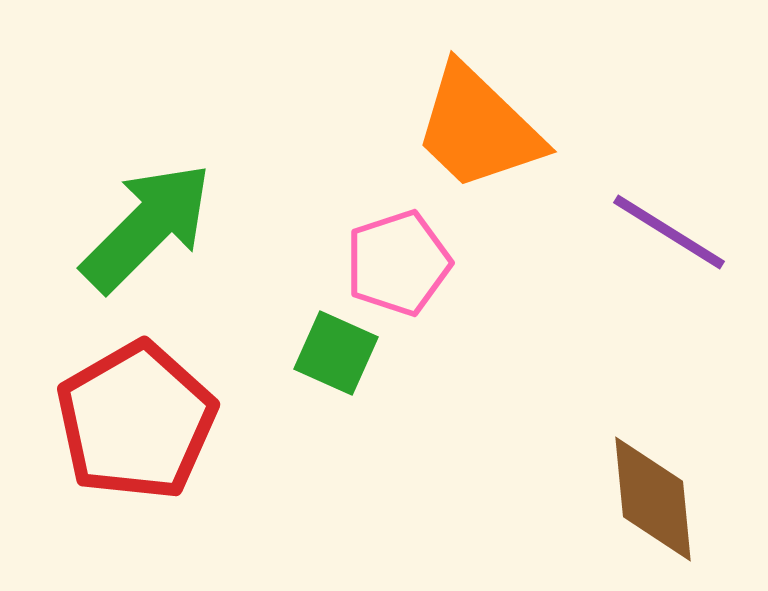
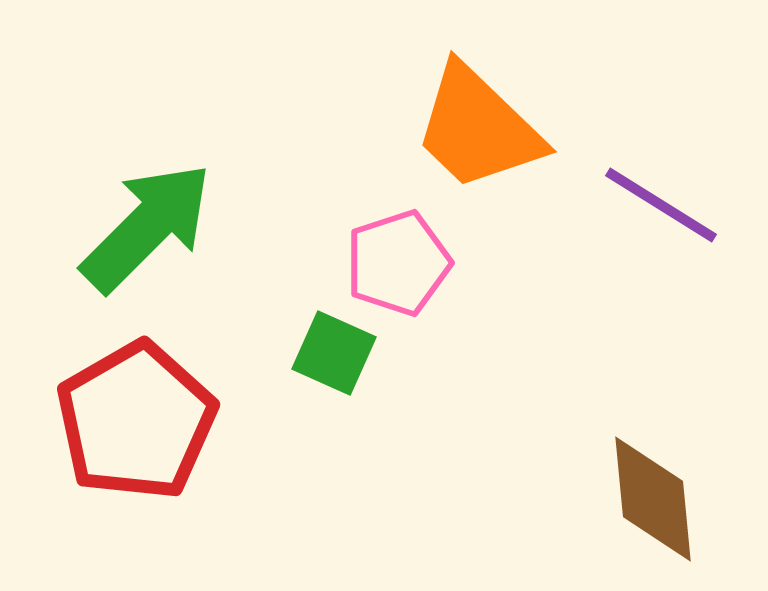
purple line: moved 8 px left, 27 px up
green square: moved 2 px left
